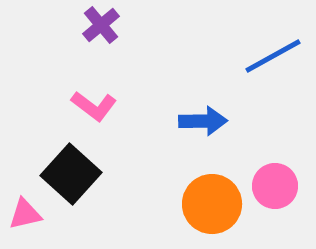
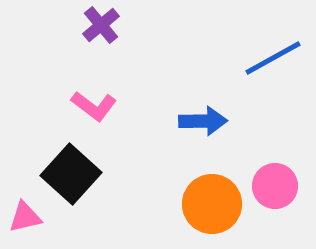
blue line: moved 2 px down
pink triangle: moved 3 px down
